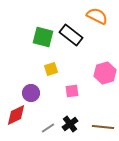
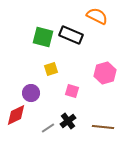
black rectangle: rotated 15 degrees counterclockwise
pink square: rotated 24 degrees clockwise
black cross: moved 2 px left, 3 px up
